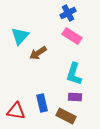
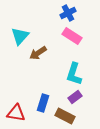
purple rectangle: rotated 40 degrees counterclockwise
blue rectangle: moved 1 px right; rotated 30 degrees clockwise
red triangle: moved 2 px down
brown rectangle: moved 1 px left
